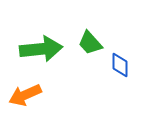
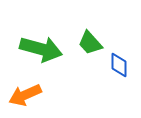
green arrow: rotated 21 degrees clockwise
blue diamond: moved 1 px left
